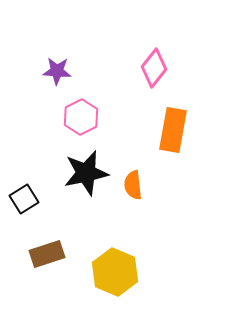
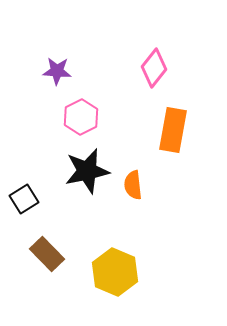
black star: moved 1 px right, 2 px up
brown rectangle: rotated 64 degrees clockwise
